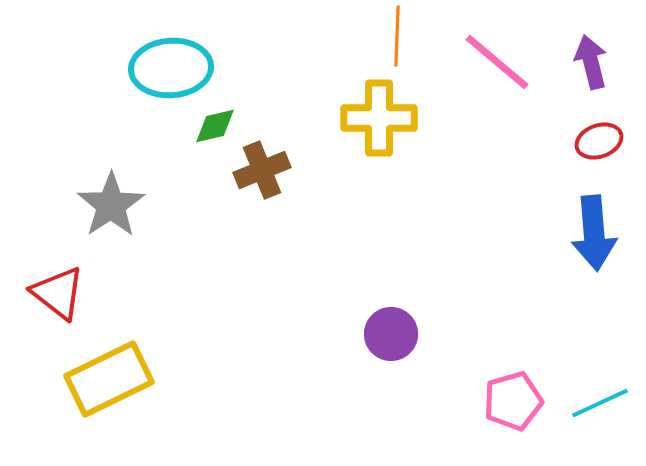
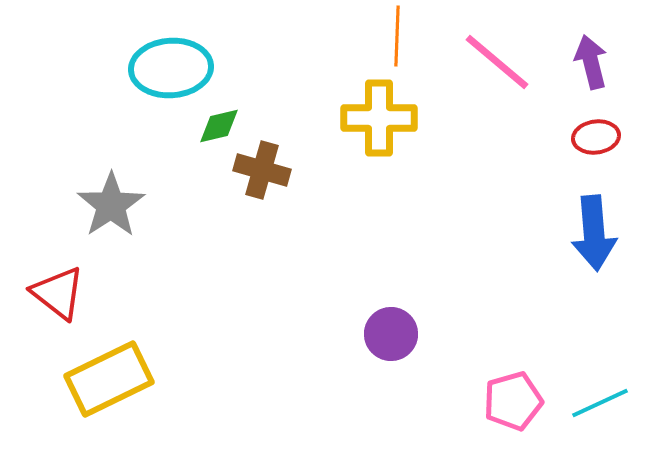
green diamond: moved 4 px right
red ellipse: moved 3 px left, 4 px up; rotated 12 degrees clockwise
brown cross: rotated 38 degrees clockwise
